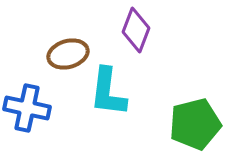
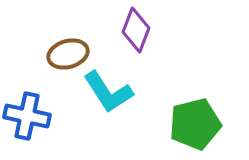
cyan L-shape: rotated 40 degrees counterclockwise
blue cross: moved 8 px down
